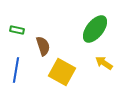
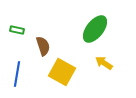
blue line: moved 1 px right, 4 px down
